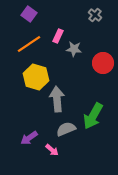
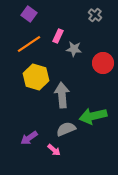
gray arrow: moved 5 px right, 4 px up
green arrow: rotated 48 degrees clockwise
pink arrow: moved 2 px right
